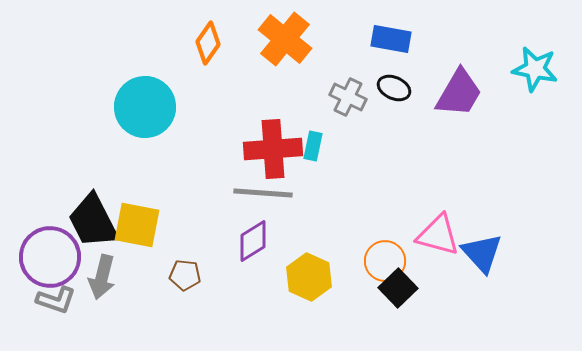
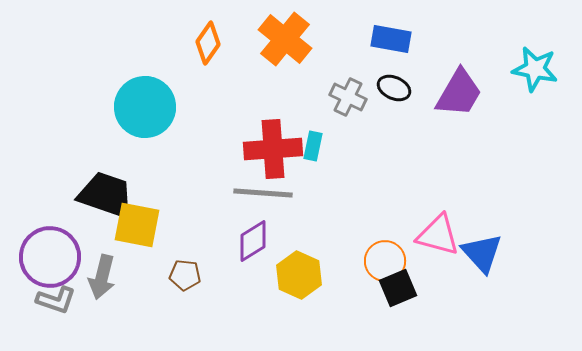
black trapezoid: moved 13 px right, 26 px up; rotated 136 degrees clockwise
yellow hexagon: moved 10 px left, 2 px up
black square: rotated 21 degrees clockwise
